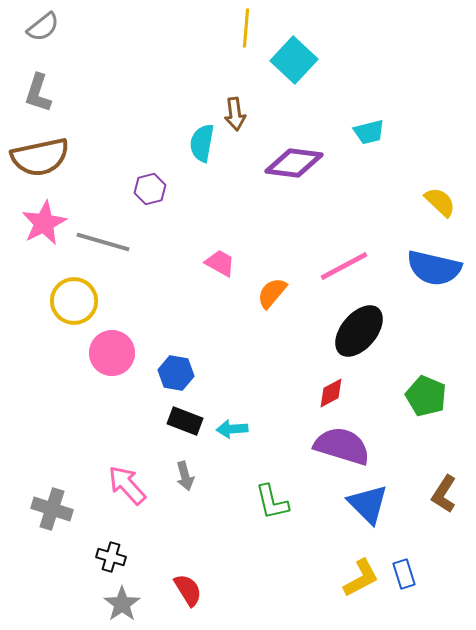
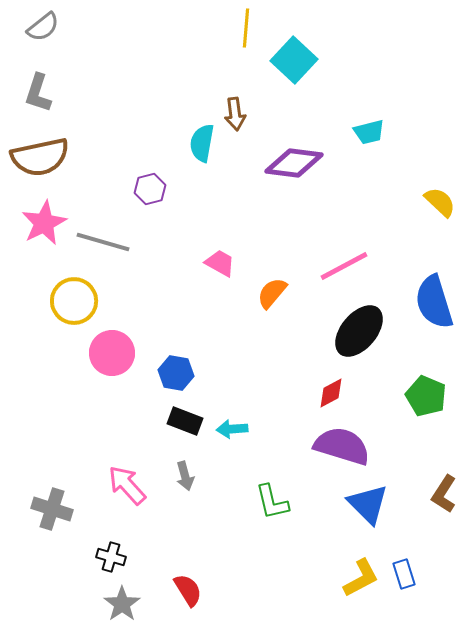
blue semicircle: moved 34 px down; rotated 60 degrees clockwise
